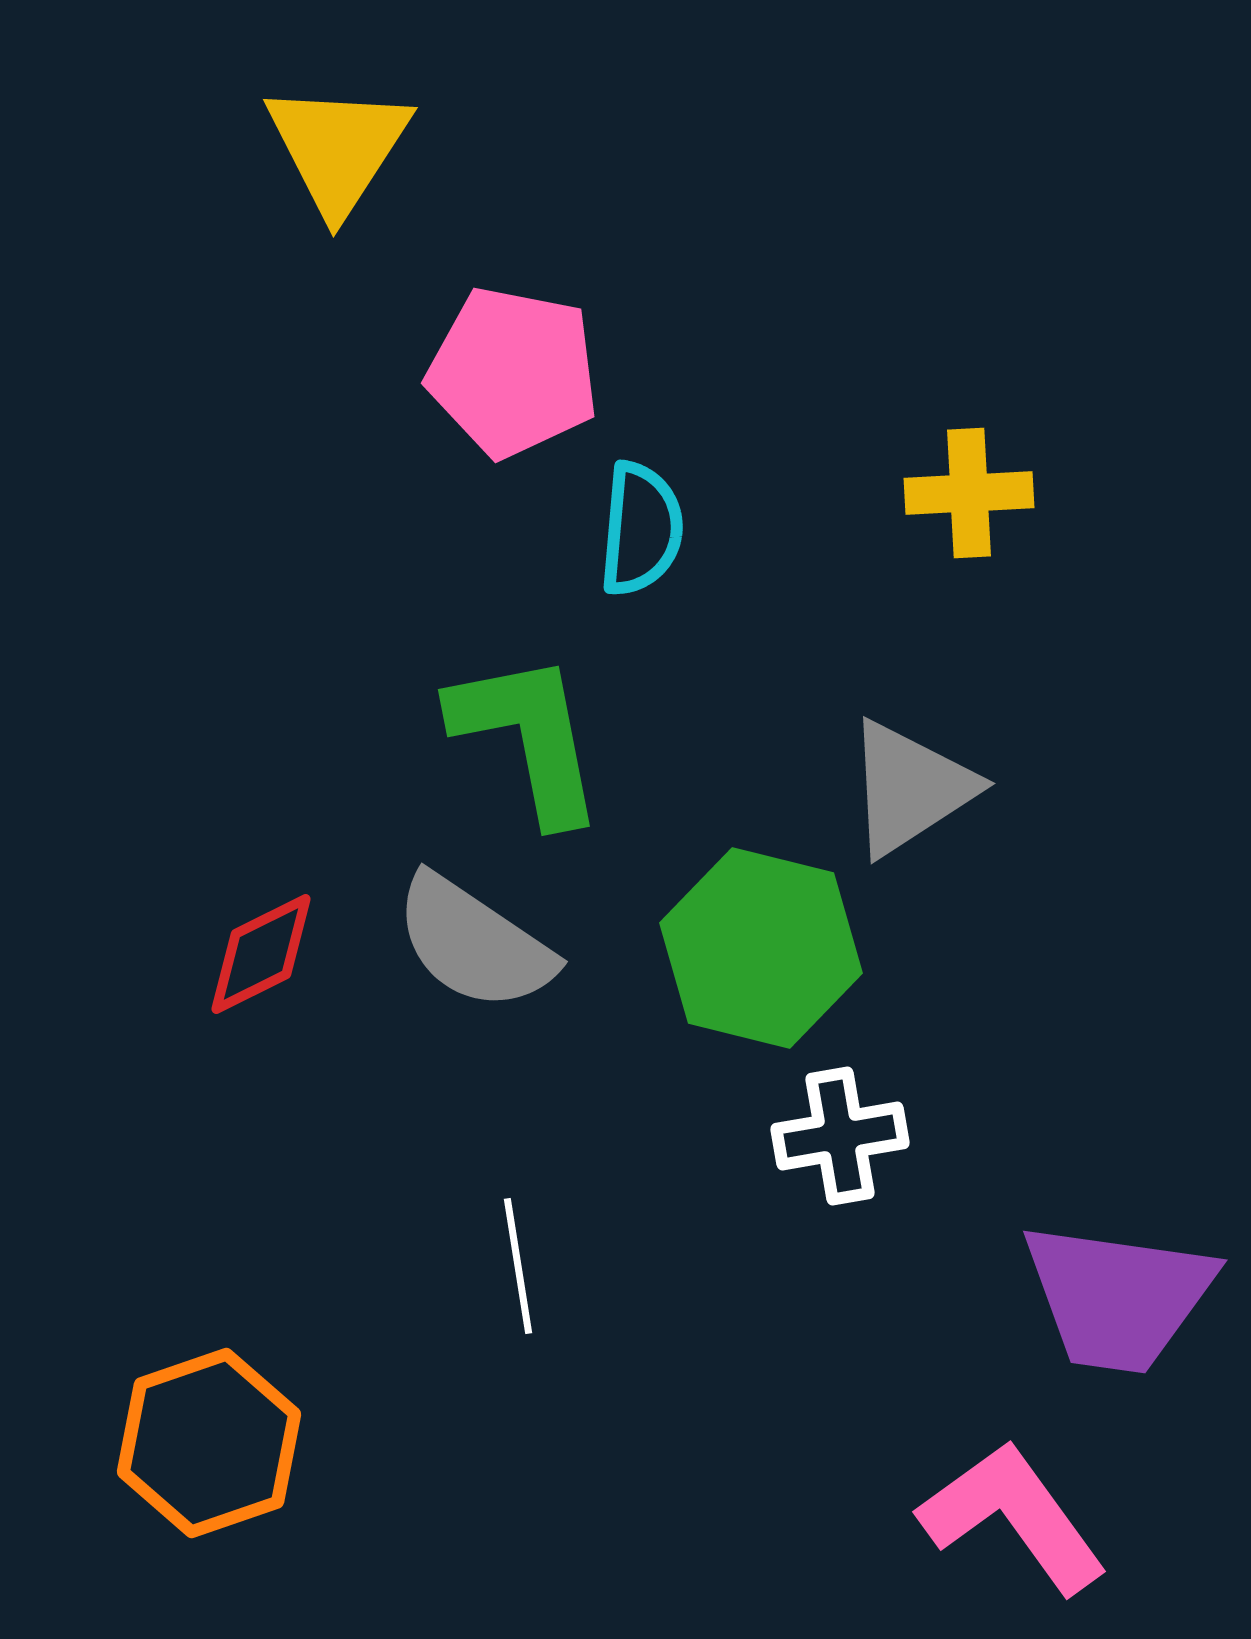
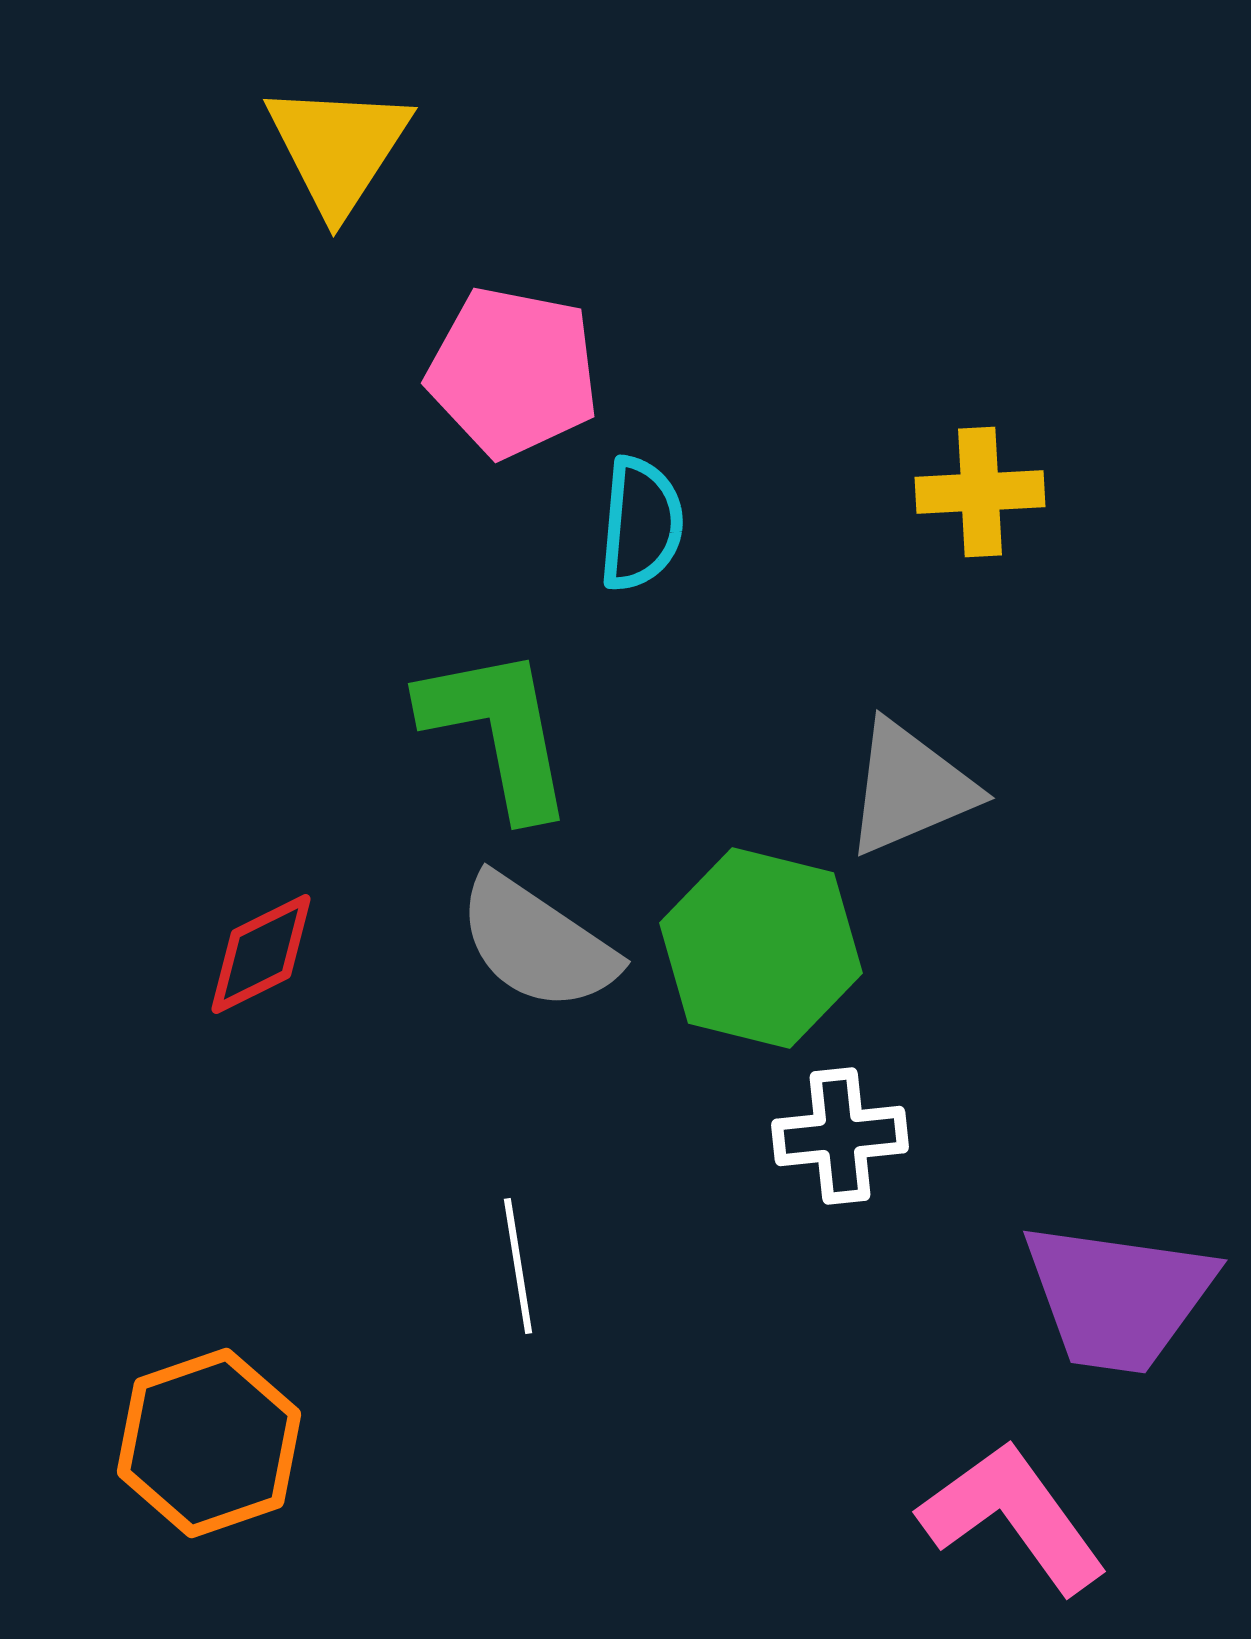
yellow cross: moved 11 px right, 1 px up
cyan semicircle: moved 5 px up
green L-shape: moved 30 px left, 6 px up
gray triangle: rotated 10 degrees clockwise
gray semicircle: moved 63 px right
white cross: rotated 4 degrees clockwise
